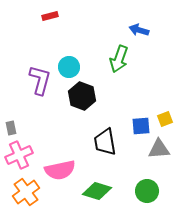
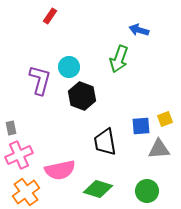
red rectangle: rotated 42 degrees counterclockwise
green diamond: moved 1 px right, 2 px up
